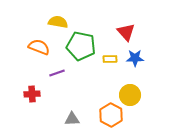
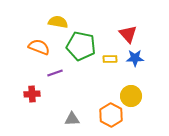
red triangle: moved 2 px right, 2 px down
purple line: moved 2 px left
yellow circle: moved 1 px right, 1 px down
